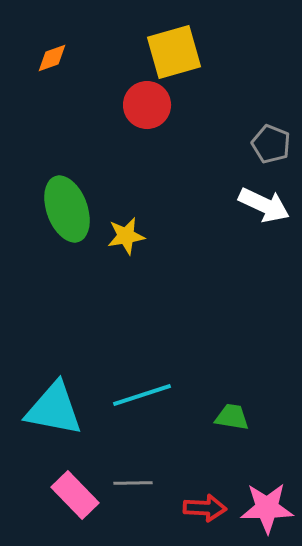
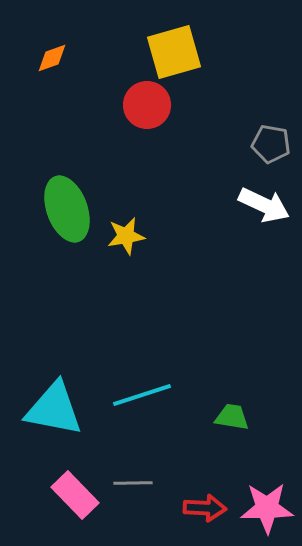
gray pentagon: rotated 12 degrees counterclockwise
